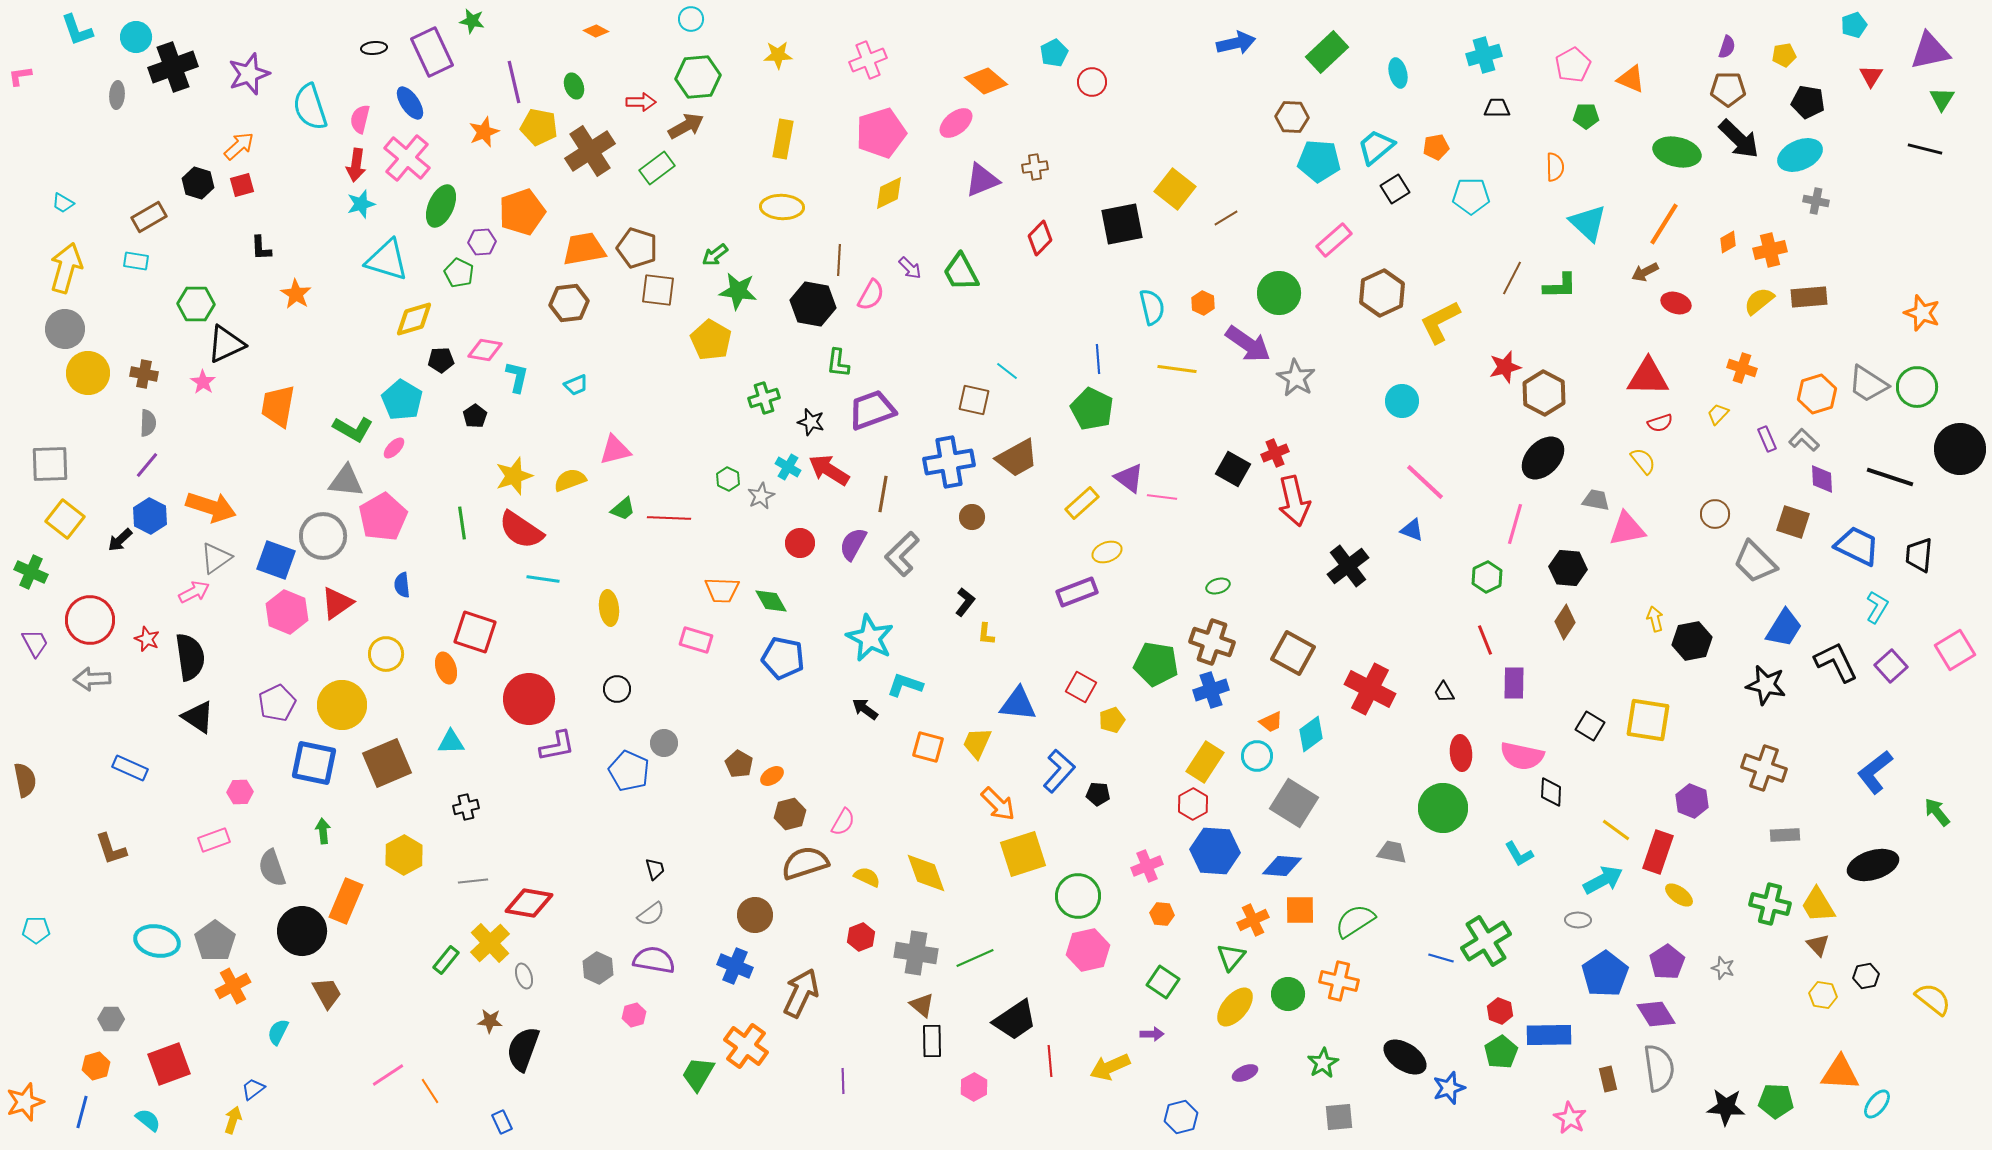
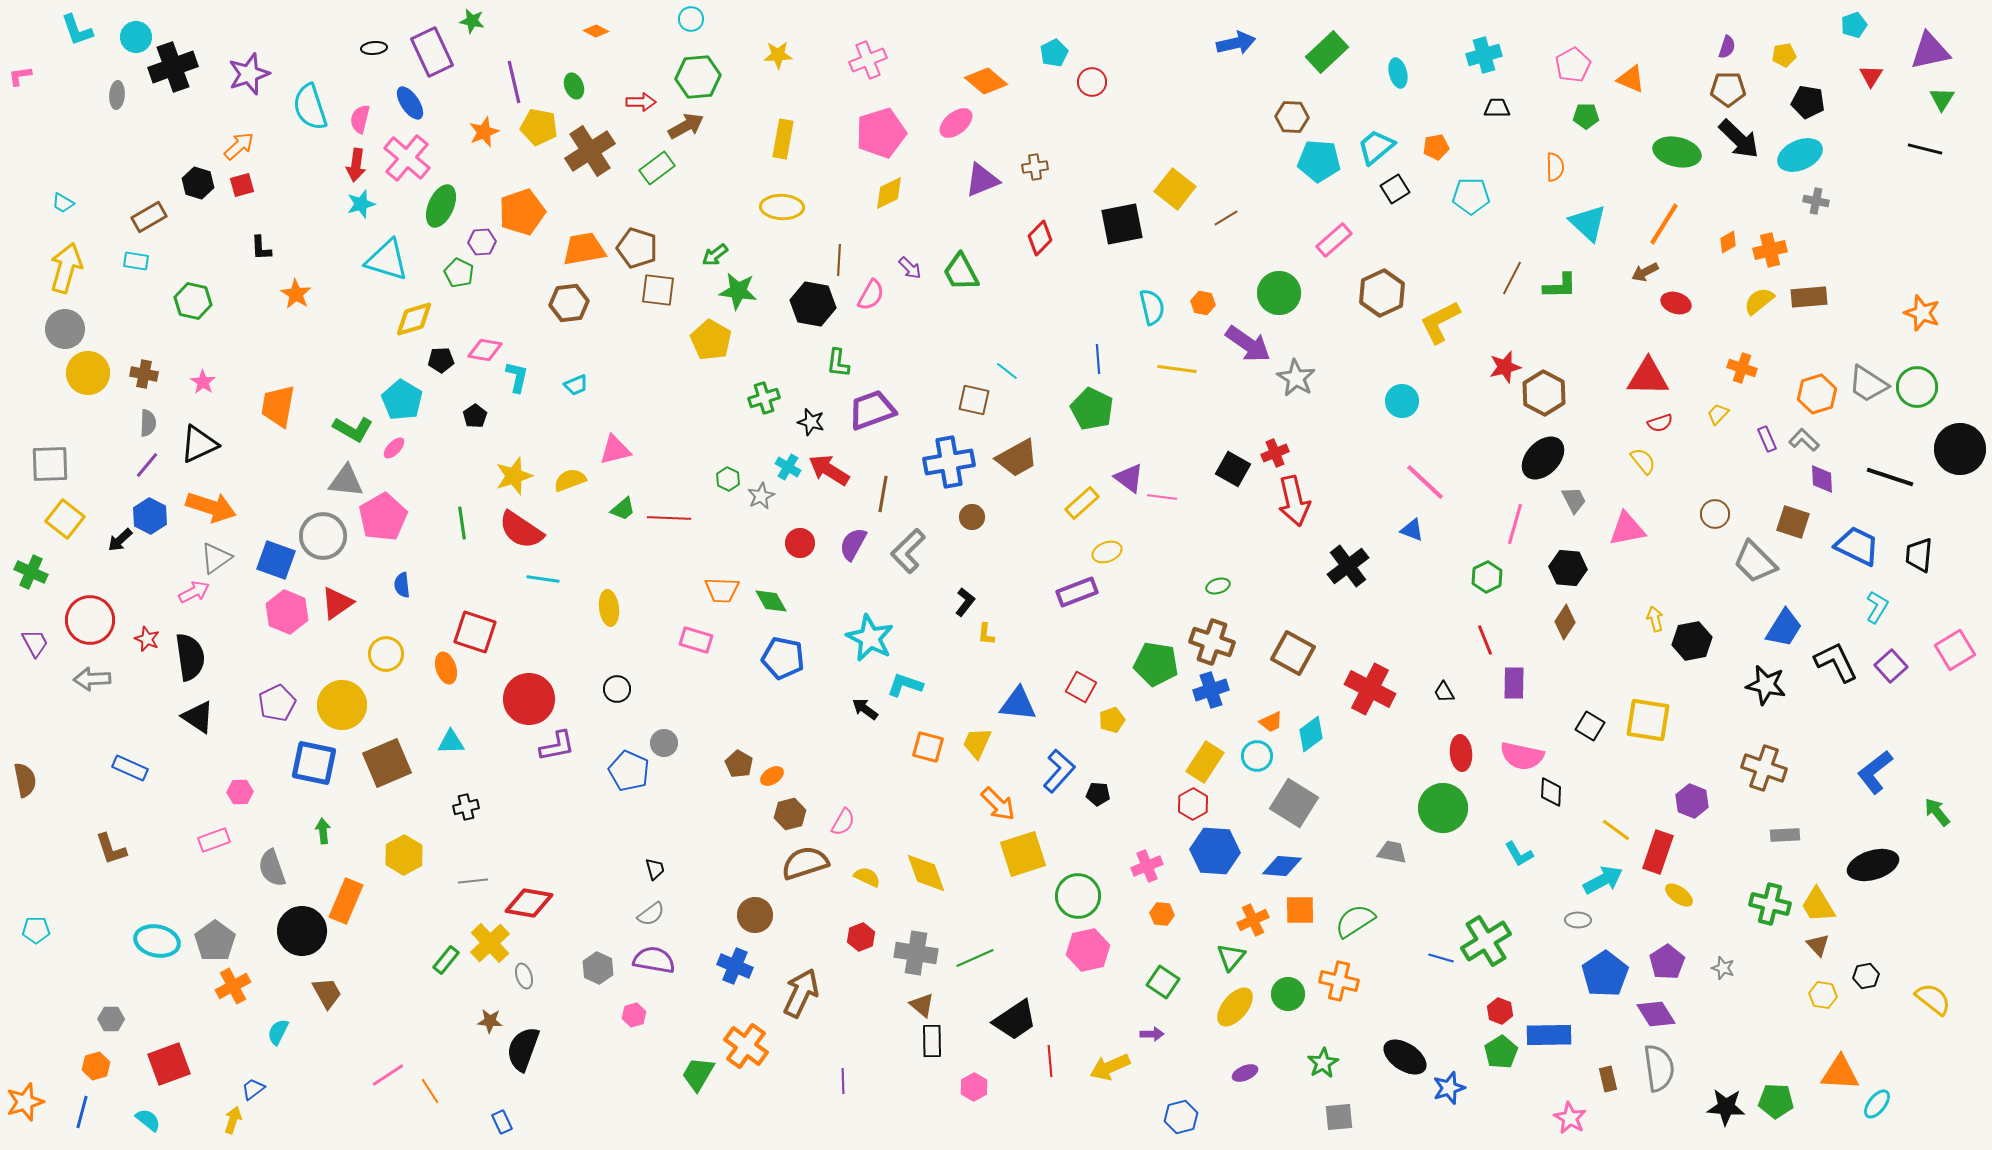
orange hexagon at (1203, 303): rotated 15 degrees counterclockwise
green hexagon at (196, 304): moved 3 px left, 3 px up; rotated 12 degrees clockwise
black triangle at (226, 344): moved 27 px left, 100 px down
gray trapezoid at (1596, 500): moved 22 px left; rotated 52 degrees clockwise
gray L-shape at (902, 554): moved 6 px right, 3 px up
